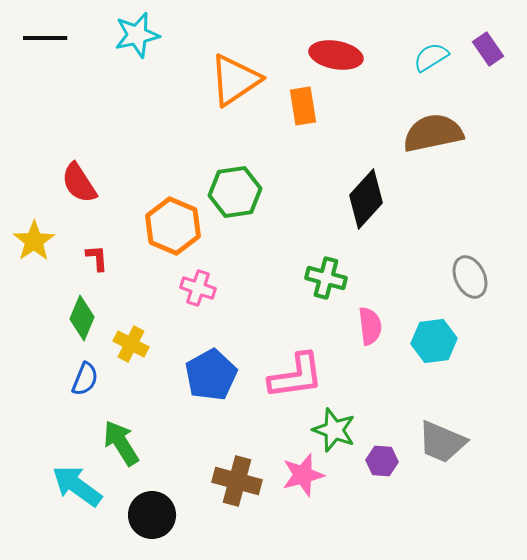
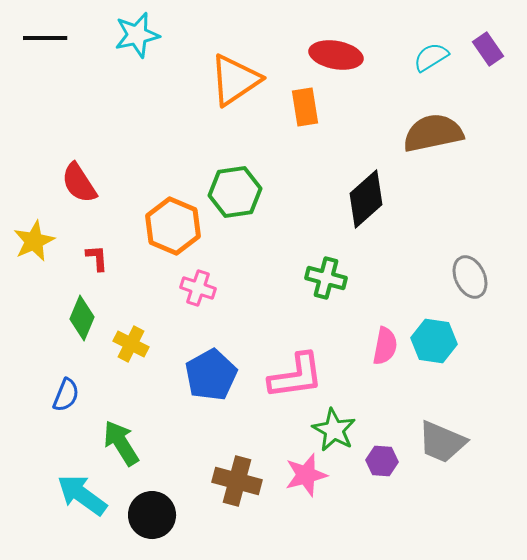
orange rectangle: moved 2 px right, 1 px down
black diamond: rotated 6 degrees clockwise
yellow star: rotated 9 degrees clockwise
pink semicircle: moved 15 px right, 20 px down; rotated 18 degrees clockwise
cyan hexagon: rotated 15 degrees clockwise
blue semicircle: moved 19 px left, 16 px down
green star: rotated 9 degrees clockwise
pink star: moved 3 px right
cyan arrow: moved 5 px right, 9 px down
